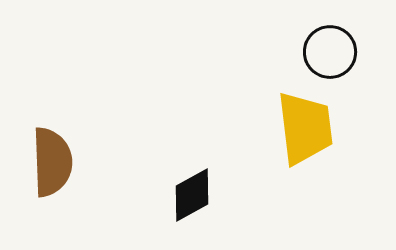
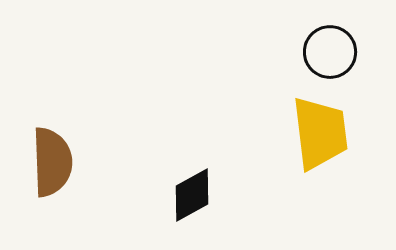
yellow trapezoid: moved 15 px right, 5 px down
